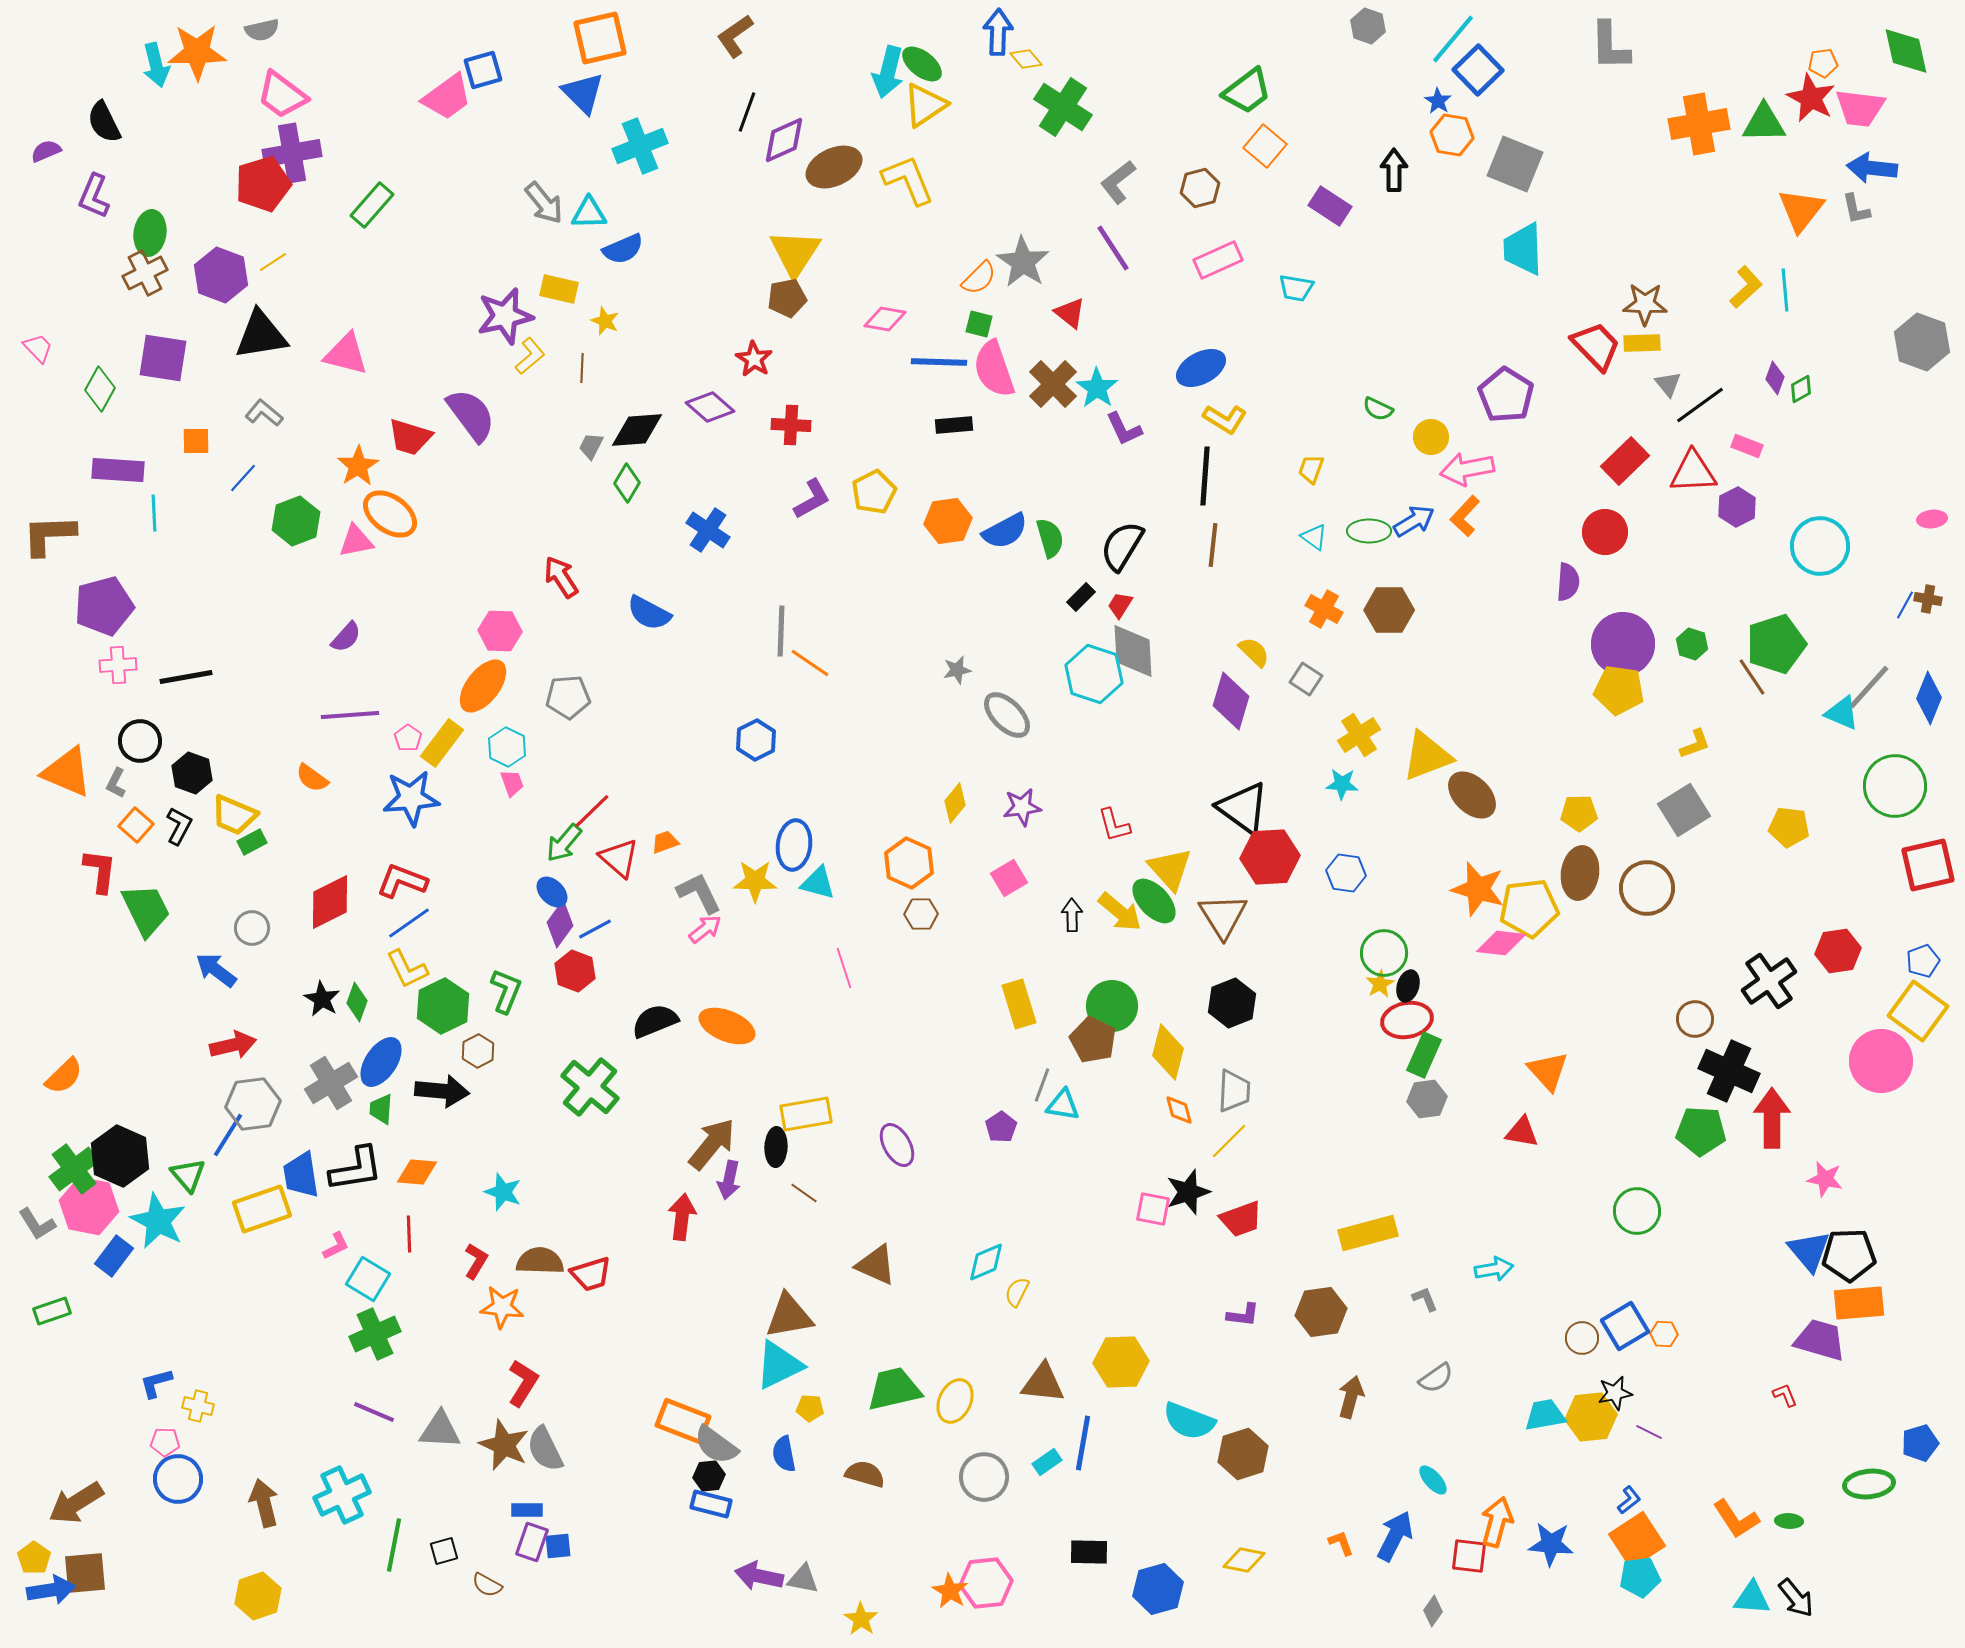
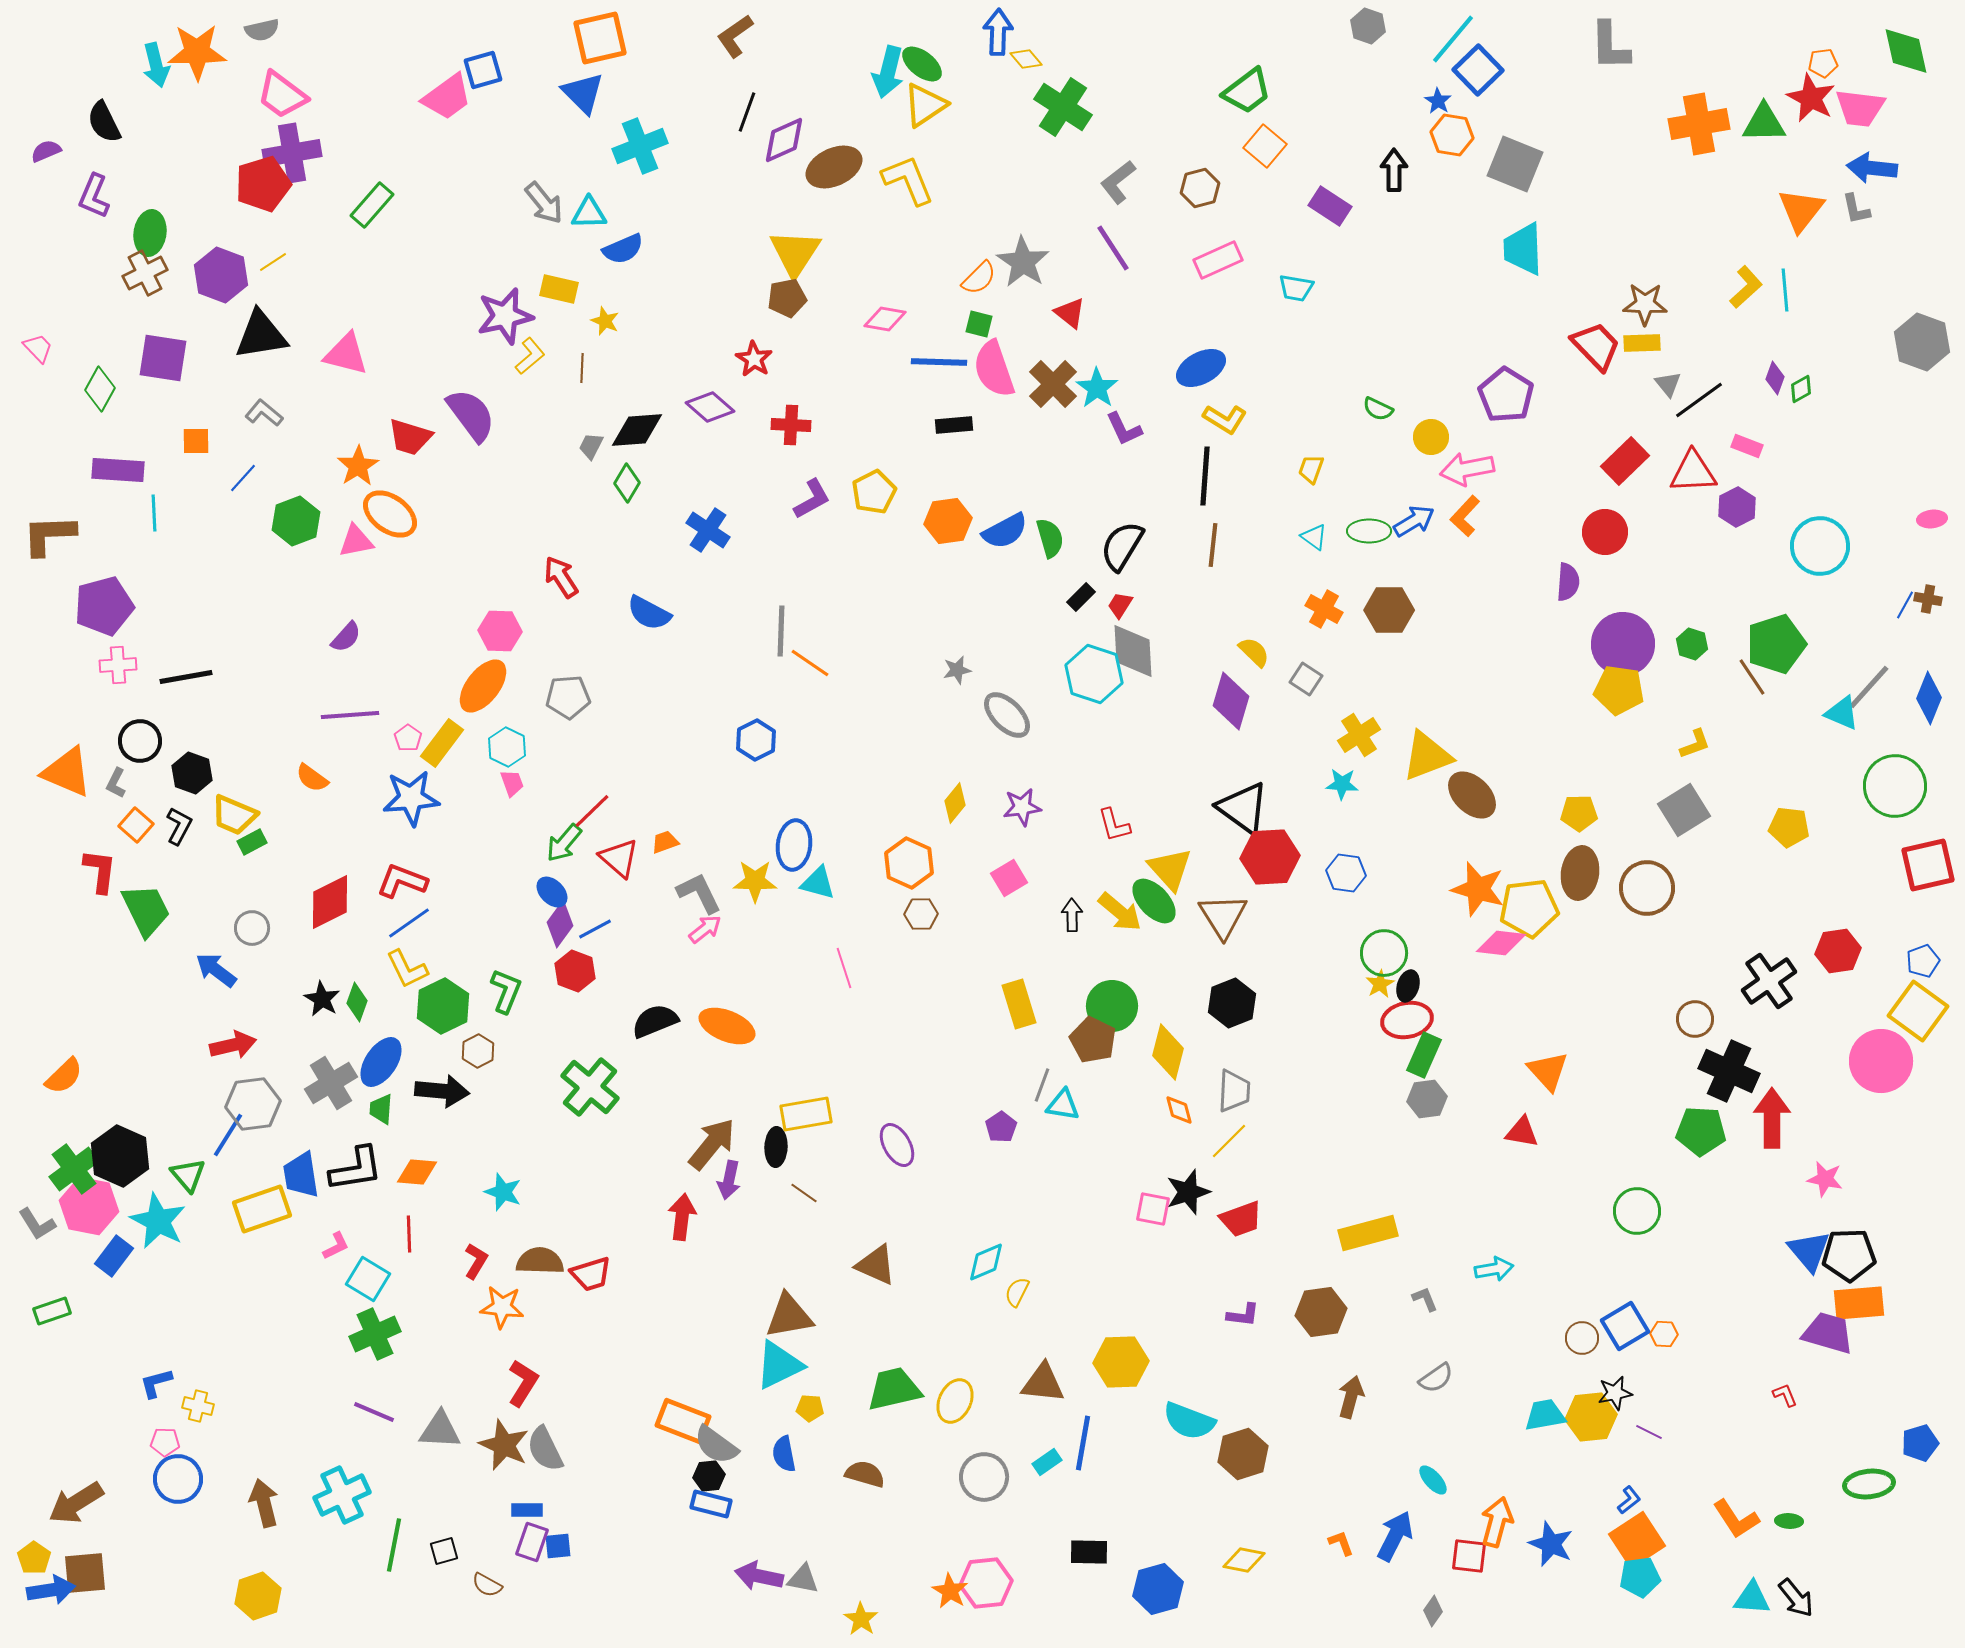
black line at (1700, 405): moved 1 px left, 5 px up
purple trapezoid at (1820, 1340): moved 8 px right, 7 px up
blue star at (1551, 1544): rotated 18 degrees clockwise
